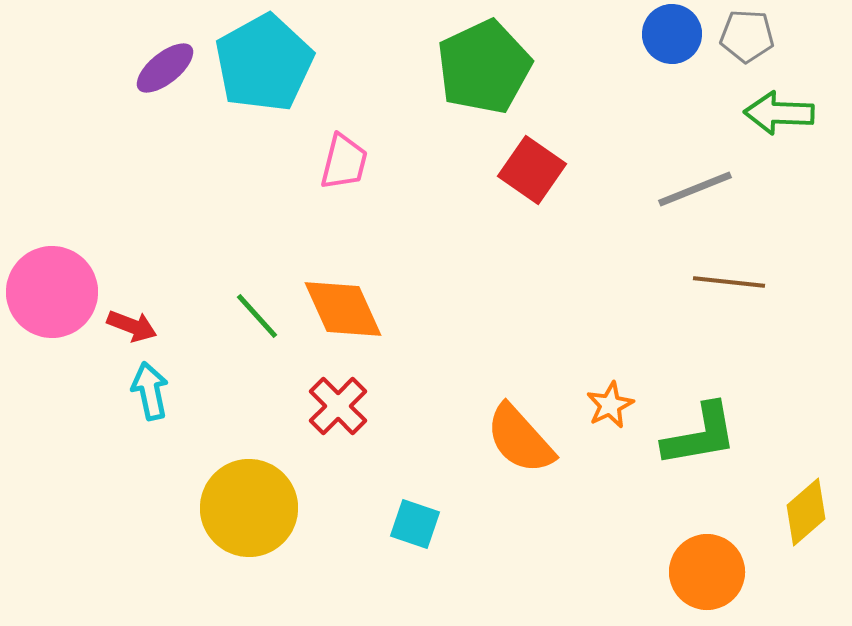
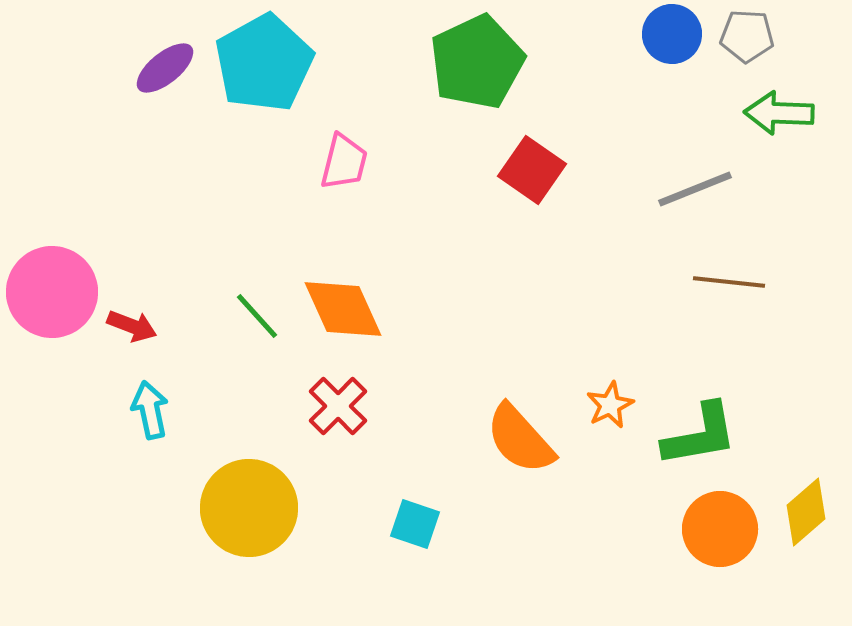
green pentagon: moved 7 px left, 5 px up
cyan arrow: moved 19 px down
orange circle: moved 13 px right, 43 px up
